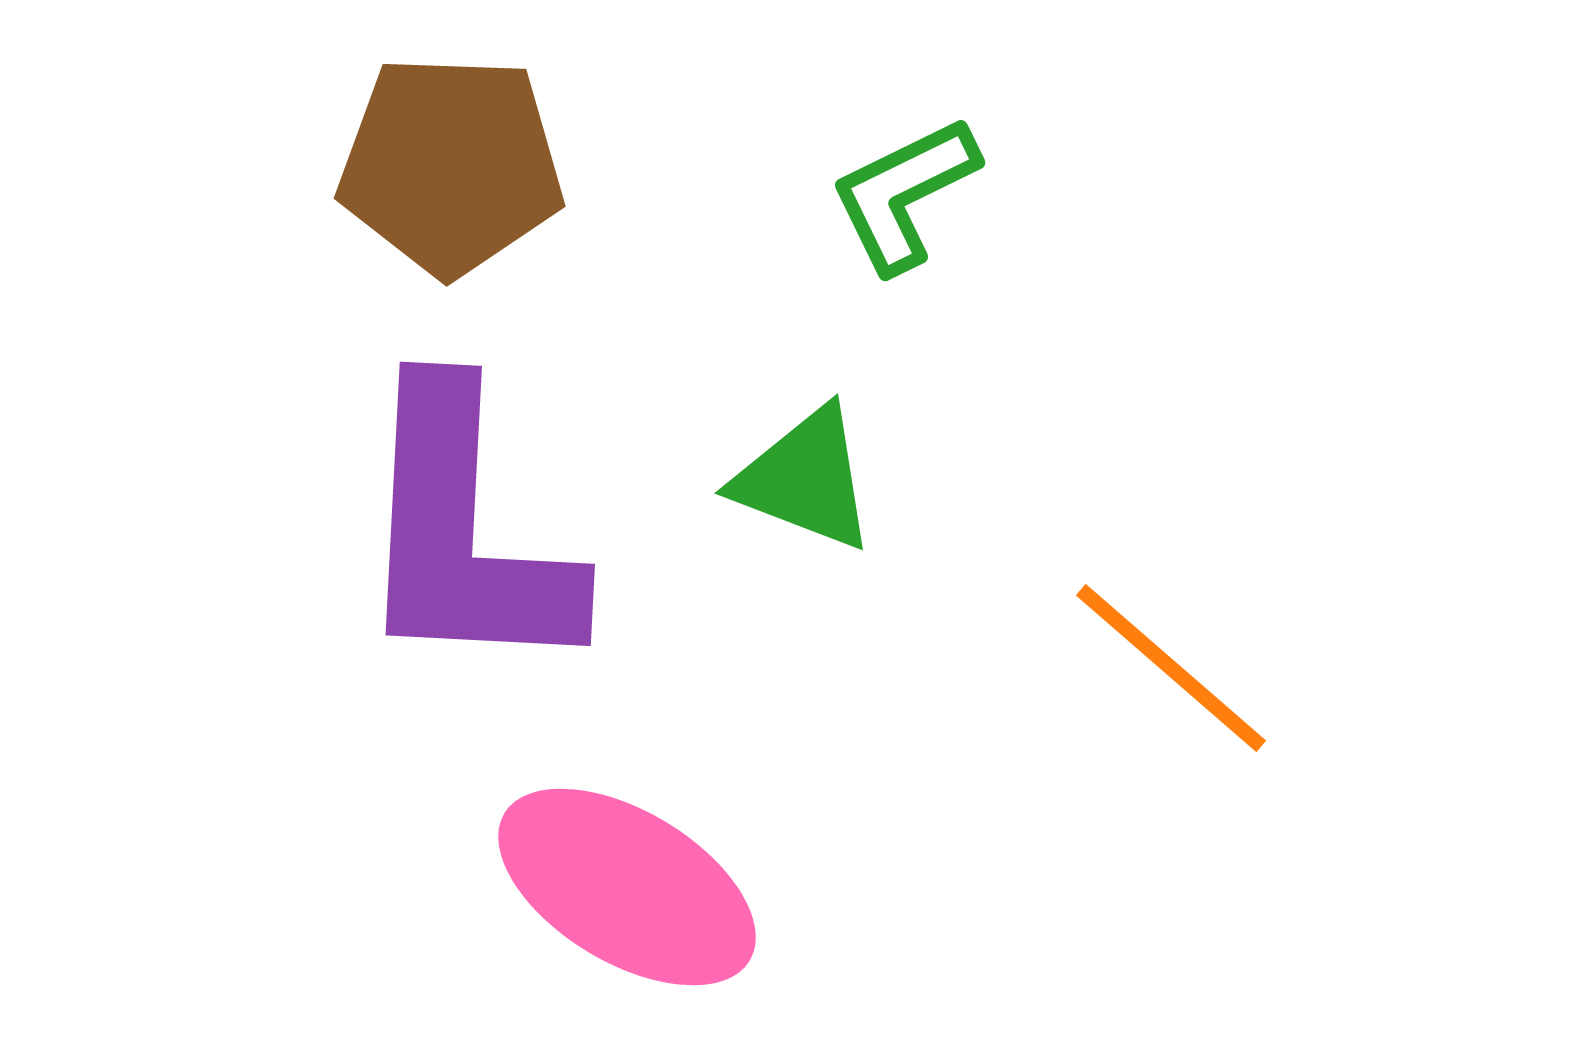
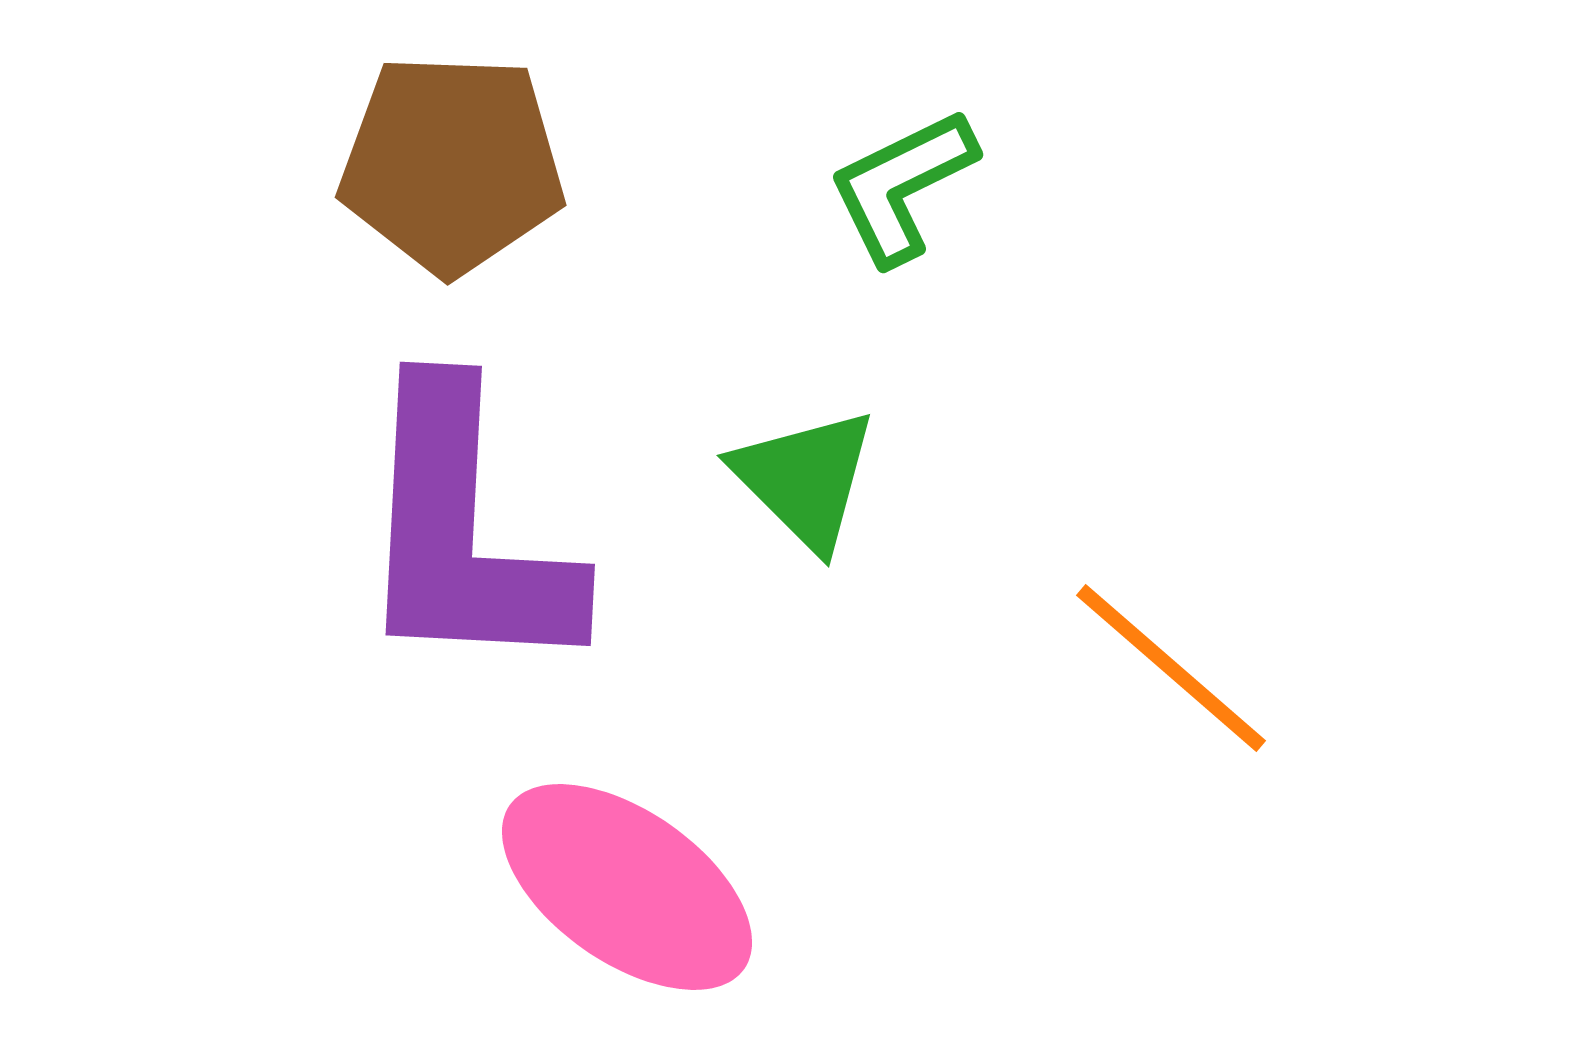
brown pentagon: moved 1 px right, 1 px up
green L-shape: moved 2 px left, 8 px up
green triangle: rotated 24 degrees clockwise
pink ellipse: rotated 4 degrees clockwise
